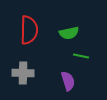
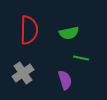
green line: moved 2 px down
gray cross: rotated 35 degrees counterclockwise
purple semicircle: moved 3 px left, 1 px up
